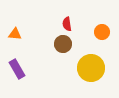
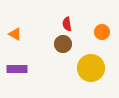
orange triangle: rotated 24 degrees clockwise
purple rectangle: rotated 60 degrees counterclockwise
